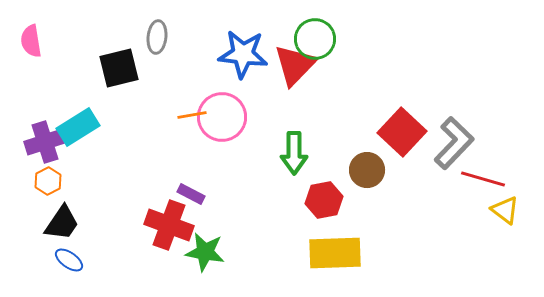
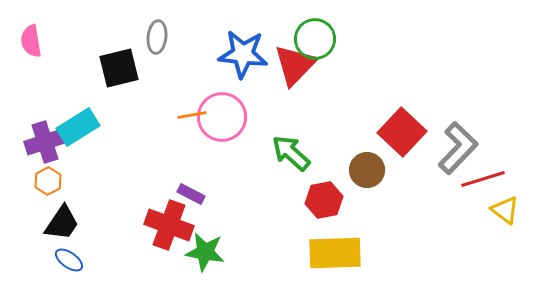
gray L-shape: moved 4 px right, 5 px down
green arrow: moved 3 px left; rotated 132 degrees clockwise
red line: rotated 33 degrees counterclockwise
